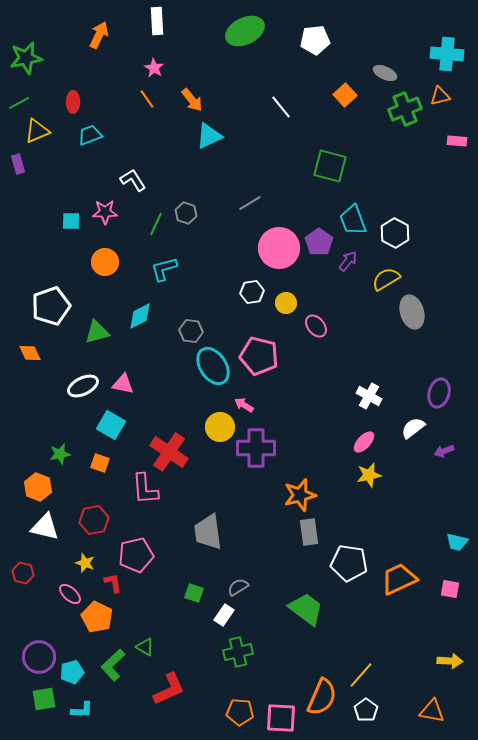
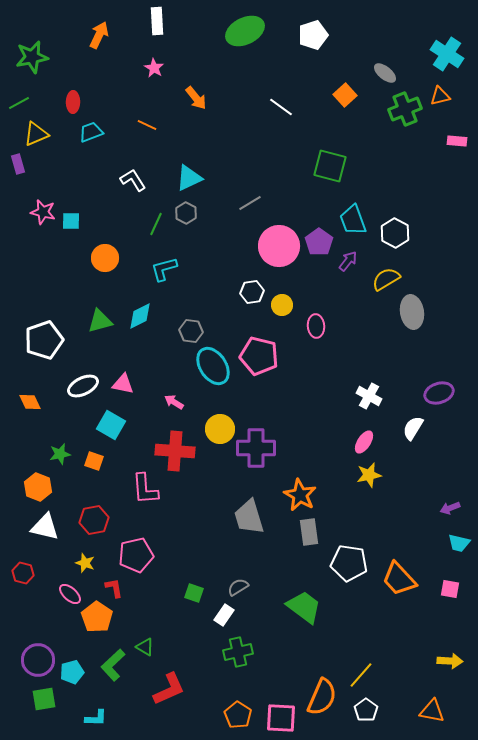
white pentagon at (315, 40): moved 2 px left, 5 px up; rotated 12 degrees counterclockwise
cyan cross at (447, 54): rotated 28 degrees clockwise
green star at (26, 58): moved 6 px right, 1 px up
gray ellipse at (385, 73): rotated 15 degrees clockwise
orange line at (147, 99): moved 26 px down; rotated 30 degrees counterclockwise
orange arrow at (192, 100): moved 4 px right, 2 px up
white line at (281, 107): rotated 15 degrees counterclockwise
yellow triangle at (37, 131): moved 1 px left, 3 px down
cyan trapezoid at (90, 135): moved 1 px right, 3 px up
cyan triangle at (209, 136): moved 20 px left, 42 px down
pink star at (105, 212): moved 62 px left; rotated 15 degrees clockwise
gray hexagon at (186, 213): rotated 10 degrees clockwise
pink circle at (279, 248): moved 2 px up
orange circle at (105, 262): moved 4 px up
yellow circle at (286, 303): moved 4 px left, 2 px down
white pentagon at (51, 306): moved 7 px left, 34 px down
gray ellipse at (412, 312): rotated 8 degrees clockwise
pink ellipse at (316, 326): rotated 35 degrees clockwise
green triangle at (97, 332): moved 3 px right, 11 px up
orange diamond at (30, 353): moved 49 px down
purple ellipse at (439, 393): rotated 56 degrees clockwise
pink arrow at (244, 405): moved 70 px left, 3 px up
yellow circle at (220, 427): moved 2 px down
white semicircle at (413, 428): rotated 20 degrees counterclockwise
pink ellipse at (364, 442): rotated 10 degrees counterclockwise
purple arrow at (444, 451): moved 6 px right, 57 px down
red cross at (169, 452): moved 6 px right, 1 px up; rotated 30 degrees counterclockwise
orange square at (100, 463): moved 6 px left, 2 px up
orange star at (300, 495): rotated 28 degrees counterclockwise
gray trapezoid at (208, 532): moved 41 px right, 15 px up; rotated 9 degrees counterclockwise
cyan trapezoid at (457, 542): moved 2 px right, 1 px down
orange trapezoid at (399, 579): rotated 108 degrees counterclockwise
red L-shape at (113, 583): moved 1 px right, 5 px down
green trapezoid at (306, 609): moved 2 px left, 2 px up
orange pentagon at (97, 617): rotated 8 degrees clockwise
purple circle at (39, 657): moved 1 px left, 3 px down
cyan L-shape at (82, 710): moved 14 px right, 8 px down
orange pentagon at (240, 712): moved 2 px left, 3 px down; rotated 28 degrees clockwise
